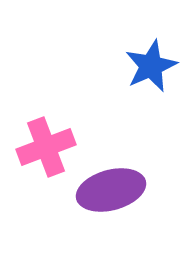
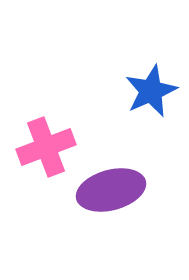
blue star: moved 25 px down
